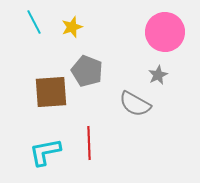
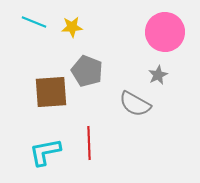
cyan line: rotated 40 degrees counterclockwise
yellow star: rotated 15 degrees clockwise
